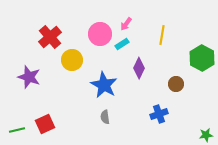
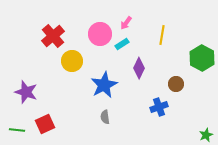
pink arrow: moved 1 px up
red cross: moved 3 px right, 1 px up
yellow circle: moved 1 px down
purple star: moved 3 px left, 15 px down
blue star: rotated 16 degrees clockwise
blue cross: moved 7 px up
green line: rotated 21 degrees clockwise
green star: rotated 16 degrees counterclockwise
